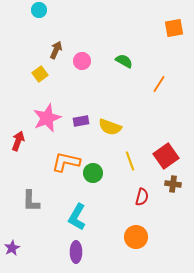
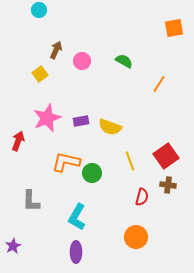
green circle: moved 1 px left
brown cross: moved 5 px left, 1 px down
purple star: moved 1 px right, 2 px up
